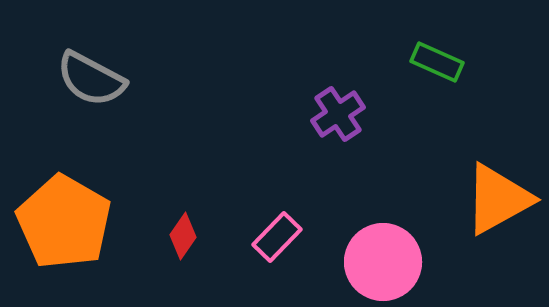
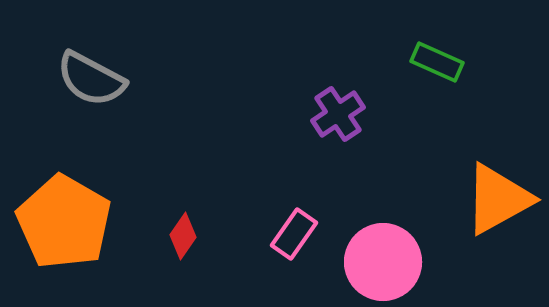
pink rectangle: moved 17 px right, 3 px up; rotated 9 degrees counterclockwise
